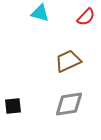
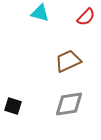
black square: rotated 24 degrees clockwise
